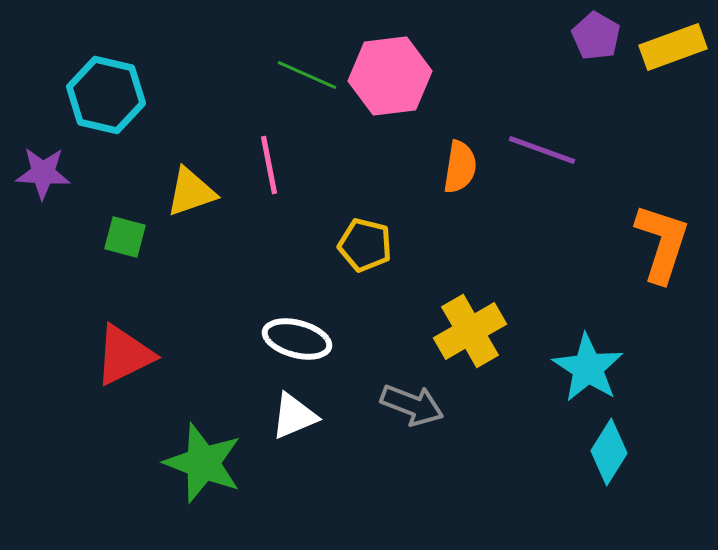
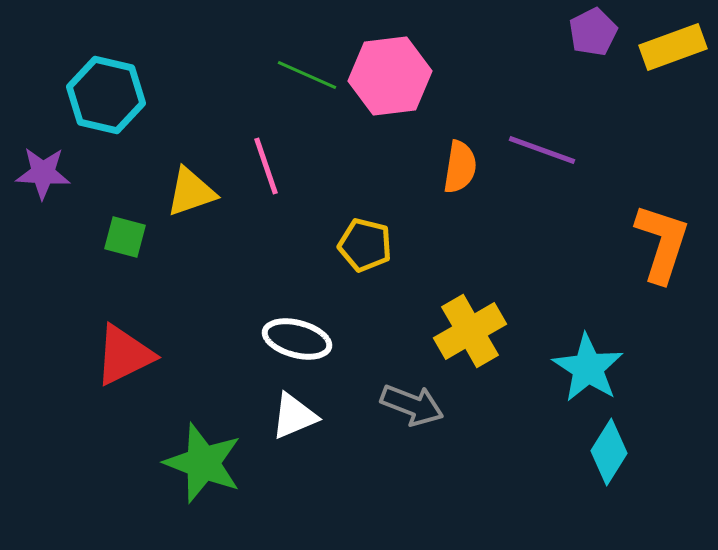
purple pentagon: moved 3 px left, 4 px up; rotated 15 degrees clockwise
pink line: moved 3 px left, 1 px down; rotated 8 degrees counterclockwise
